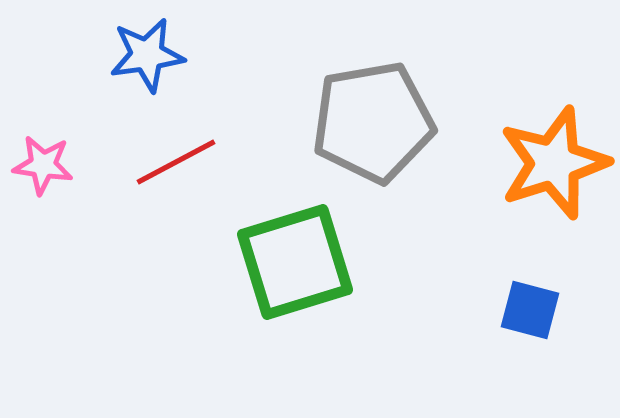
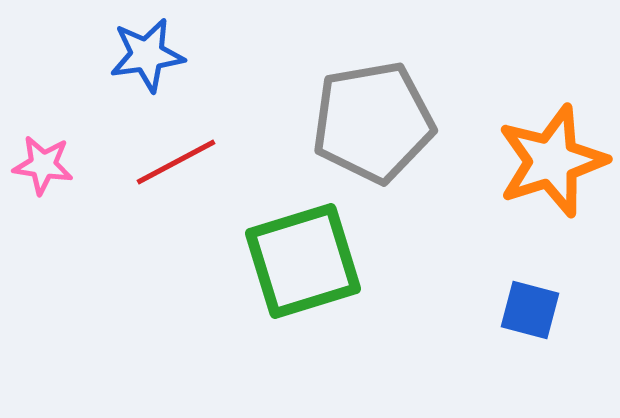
orange star: moved 2 px left, 2 px up
green square: moved 8 px right, 1 px up
